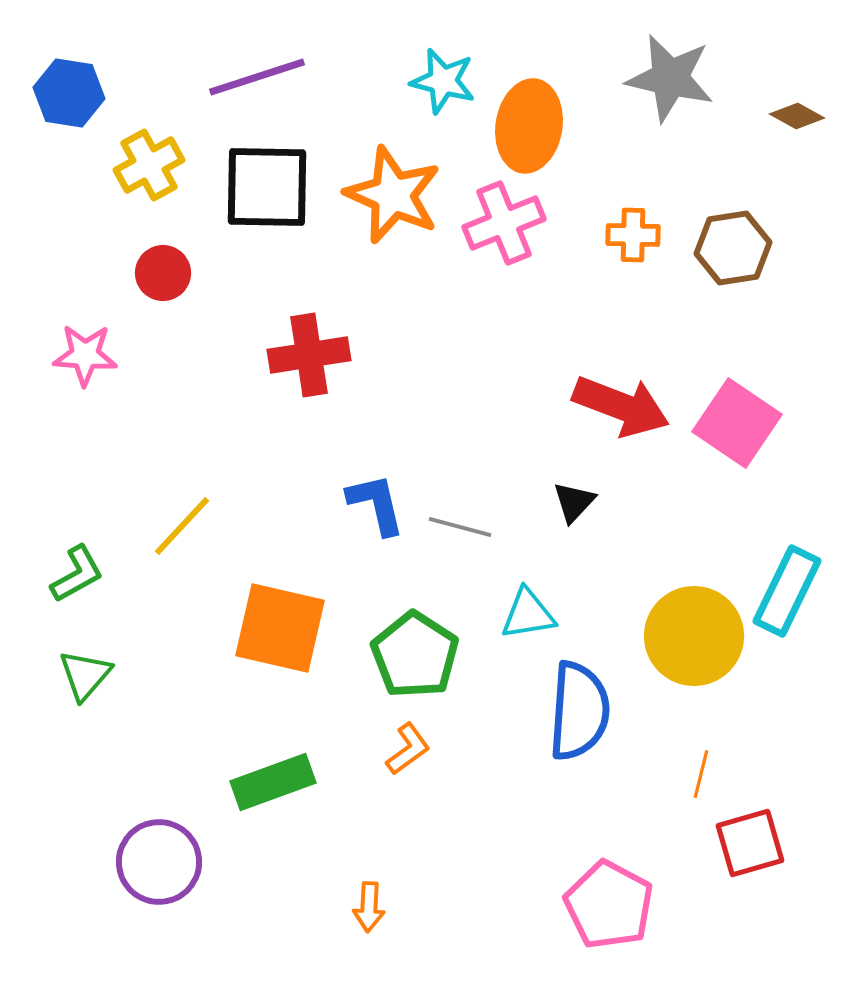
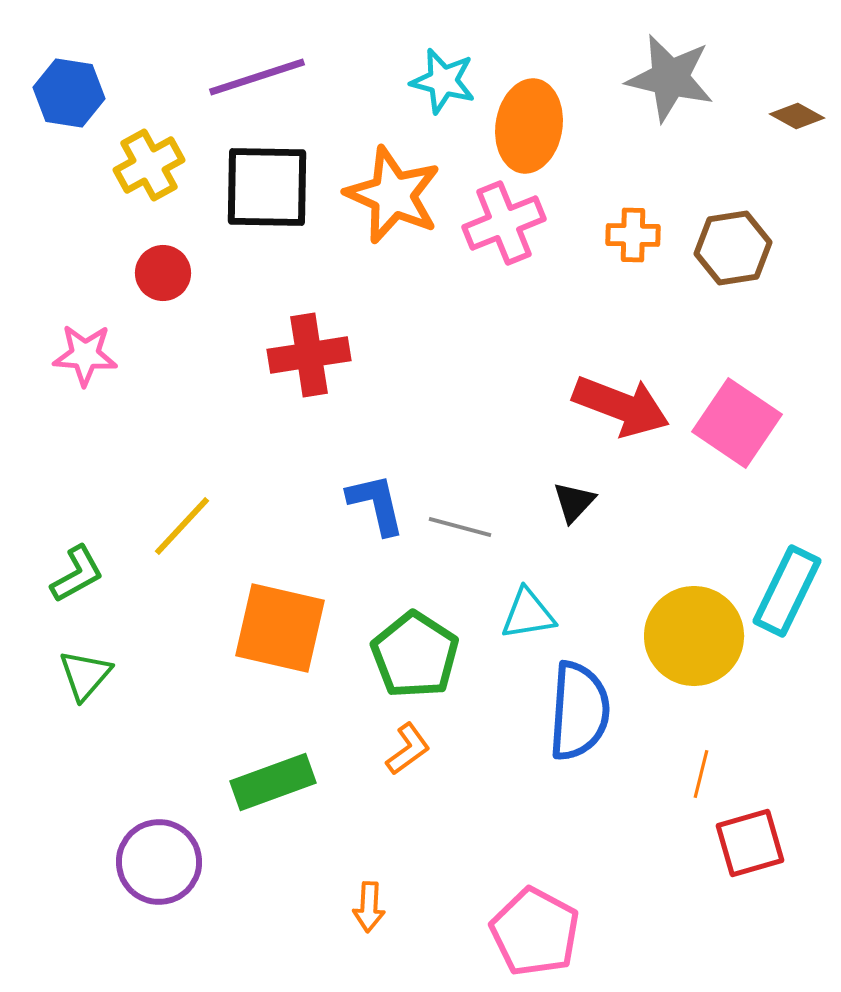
pink pentagon: moved 74 px left, 27 px down
